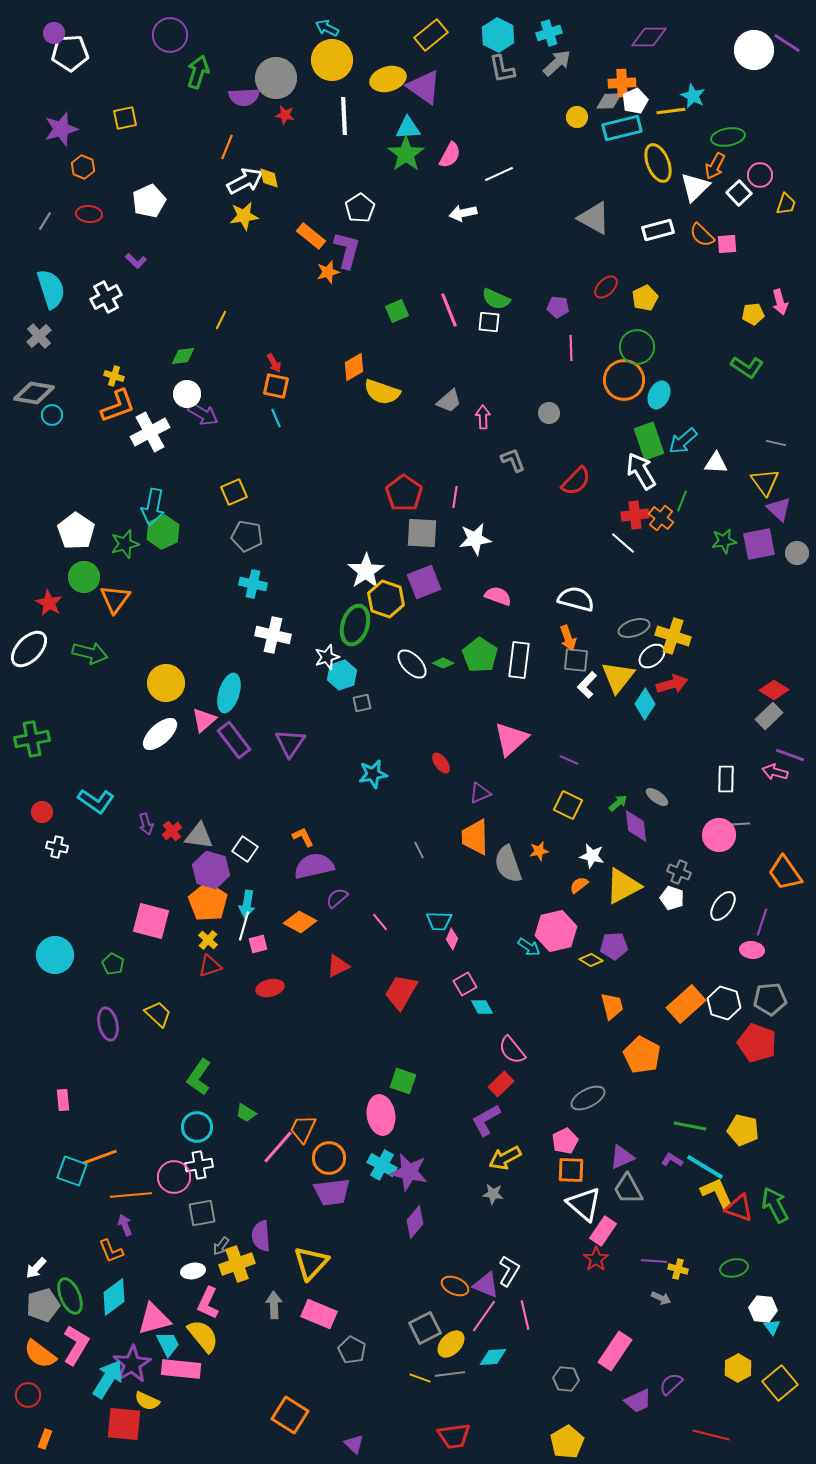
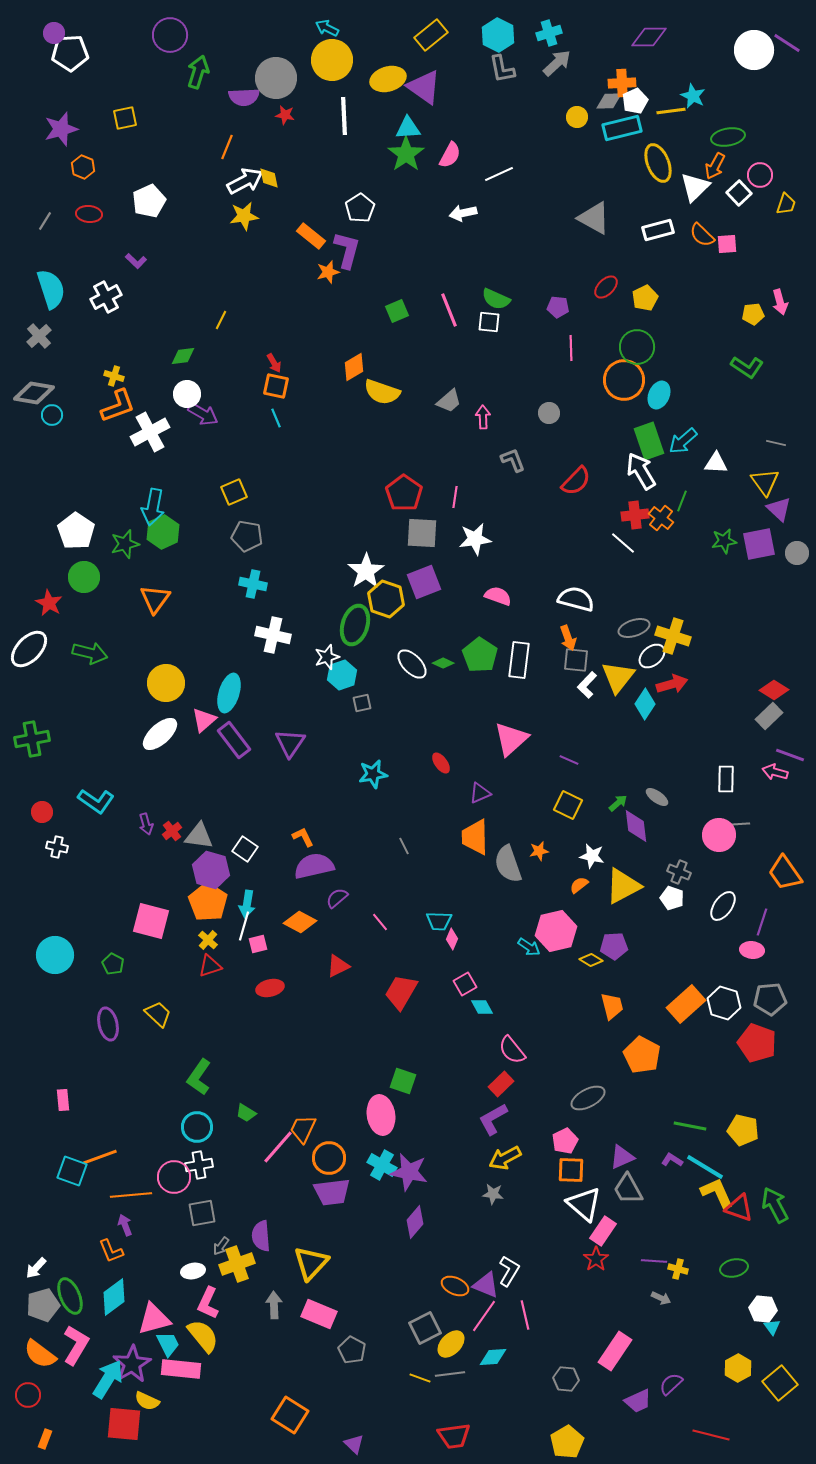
orange triangle at (115, 599): moved 40 px right
gray line at (419, 850): moved 15 px left, 4 px up
purple L-shape at (486, 1120): moved 7 px right, 1 px up
